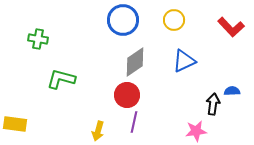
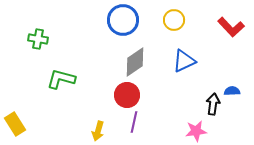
yellow rectangle: rotated 50 degrees clockwise
